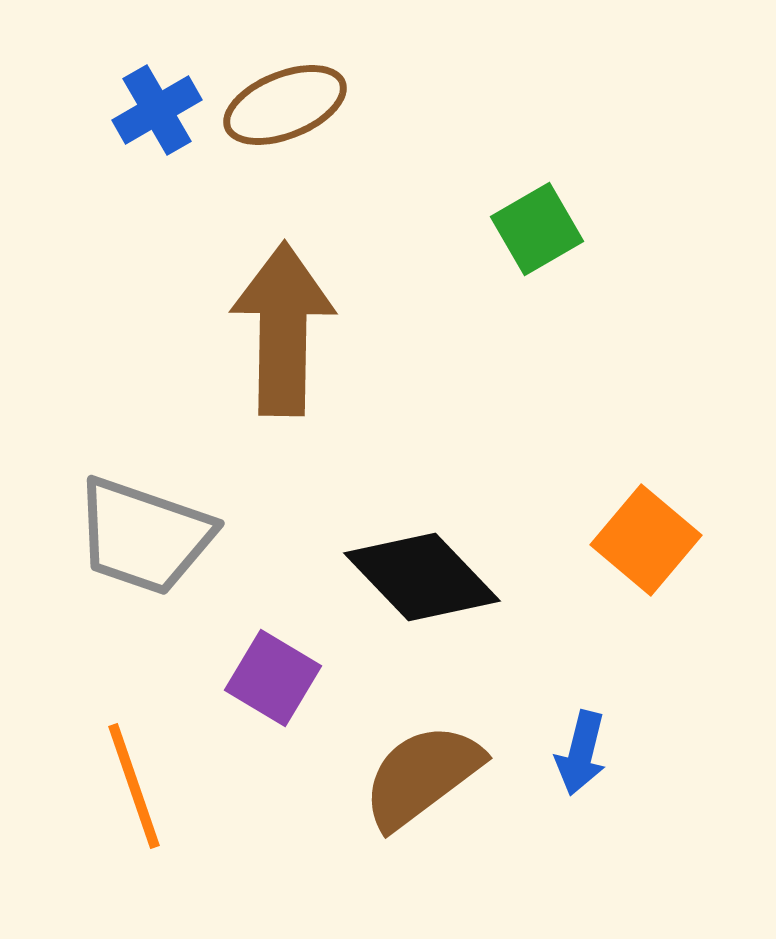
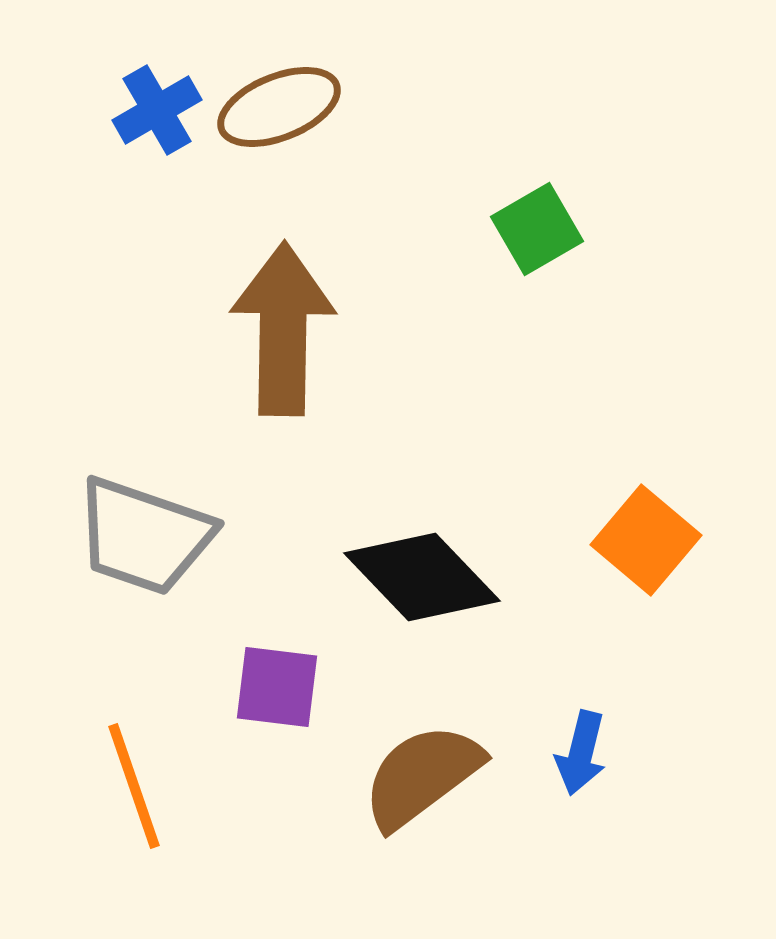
brown ellipse: moved 6 px left, 2 px down
purple square: moved 4 px right, 9 px down; rotated 24 degrees counterclockwise
